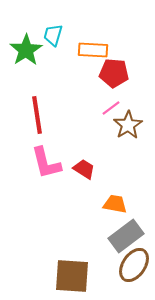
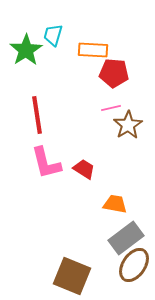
pink line: rotated 24 degrees clockwise
gray rectangle: moved 2 px down
brown square: rotated 18 degrees clockwise
